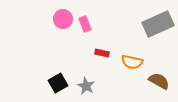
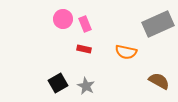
red rectangle: moved 18 px left, 4 px up
orange semicircle: moved 6 px left, 10 px up
